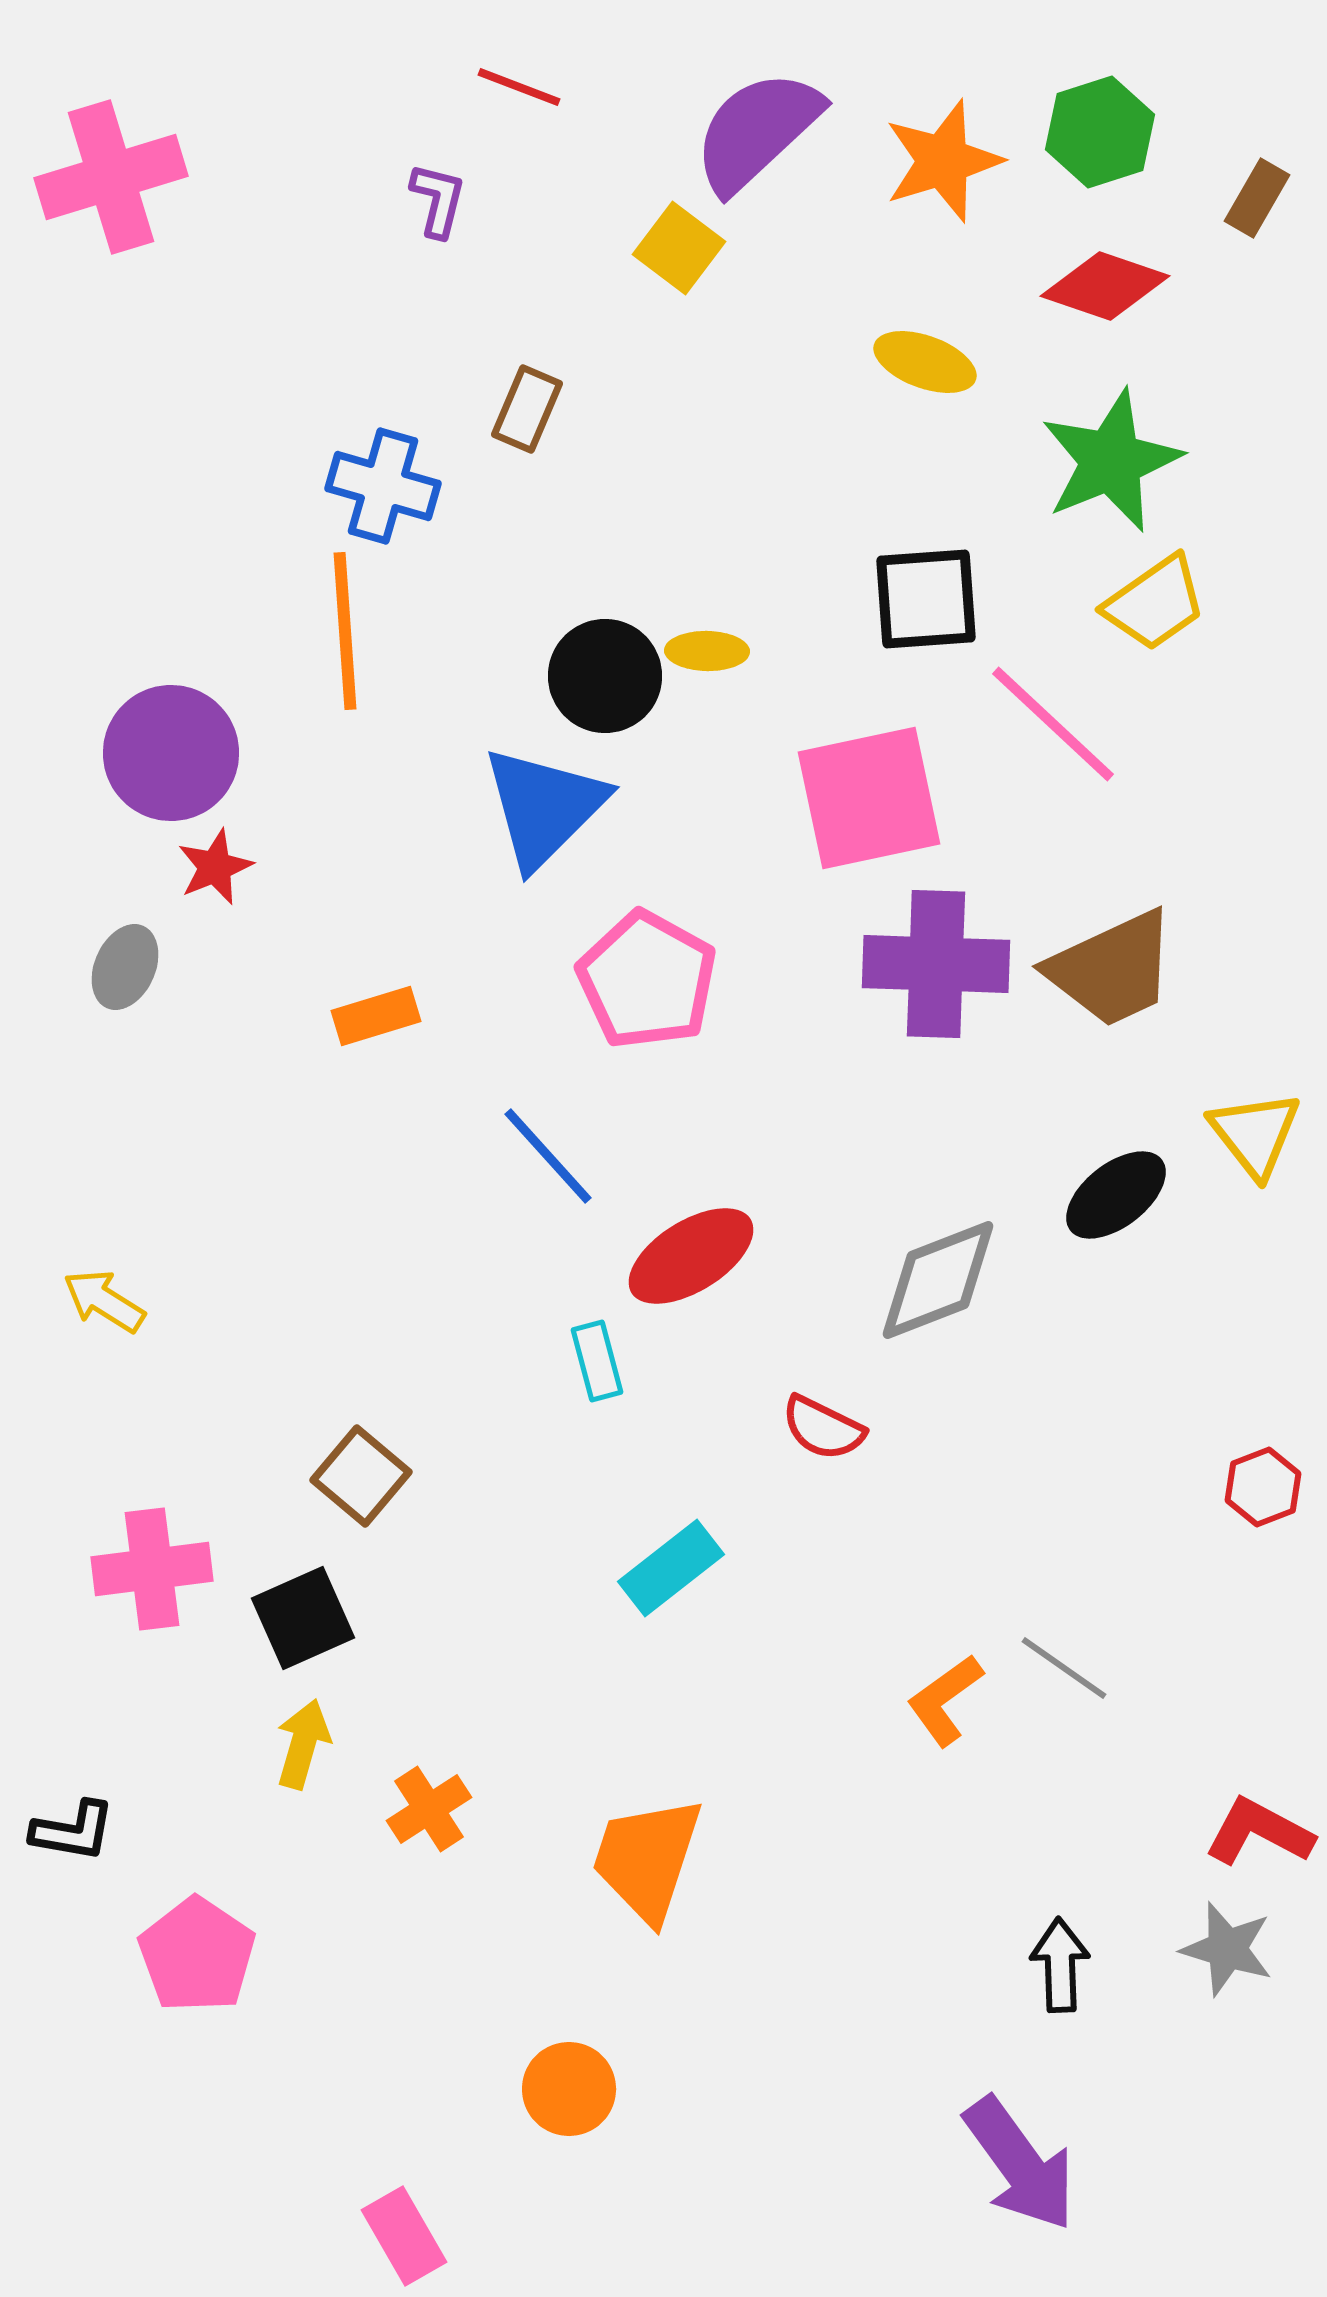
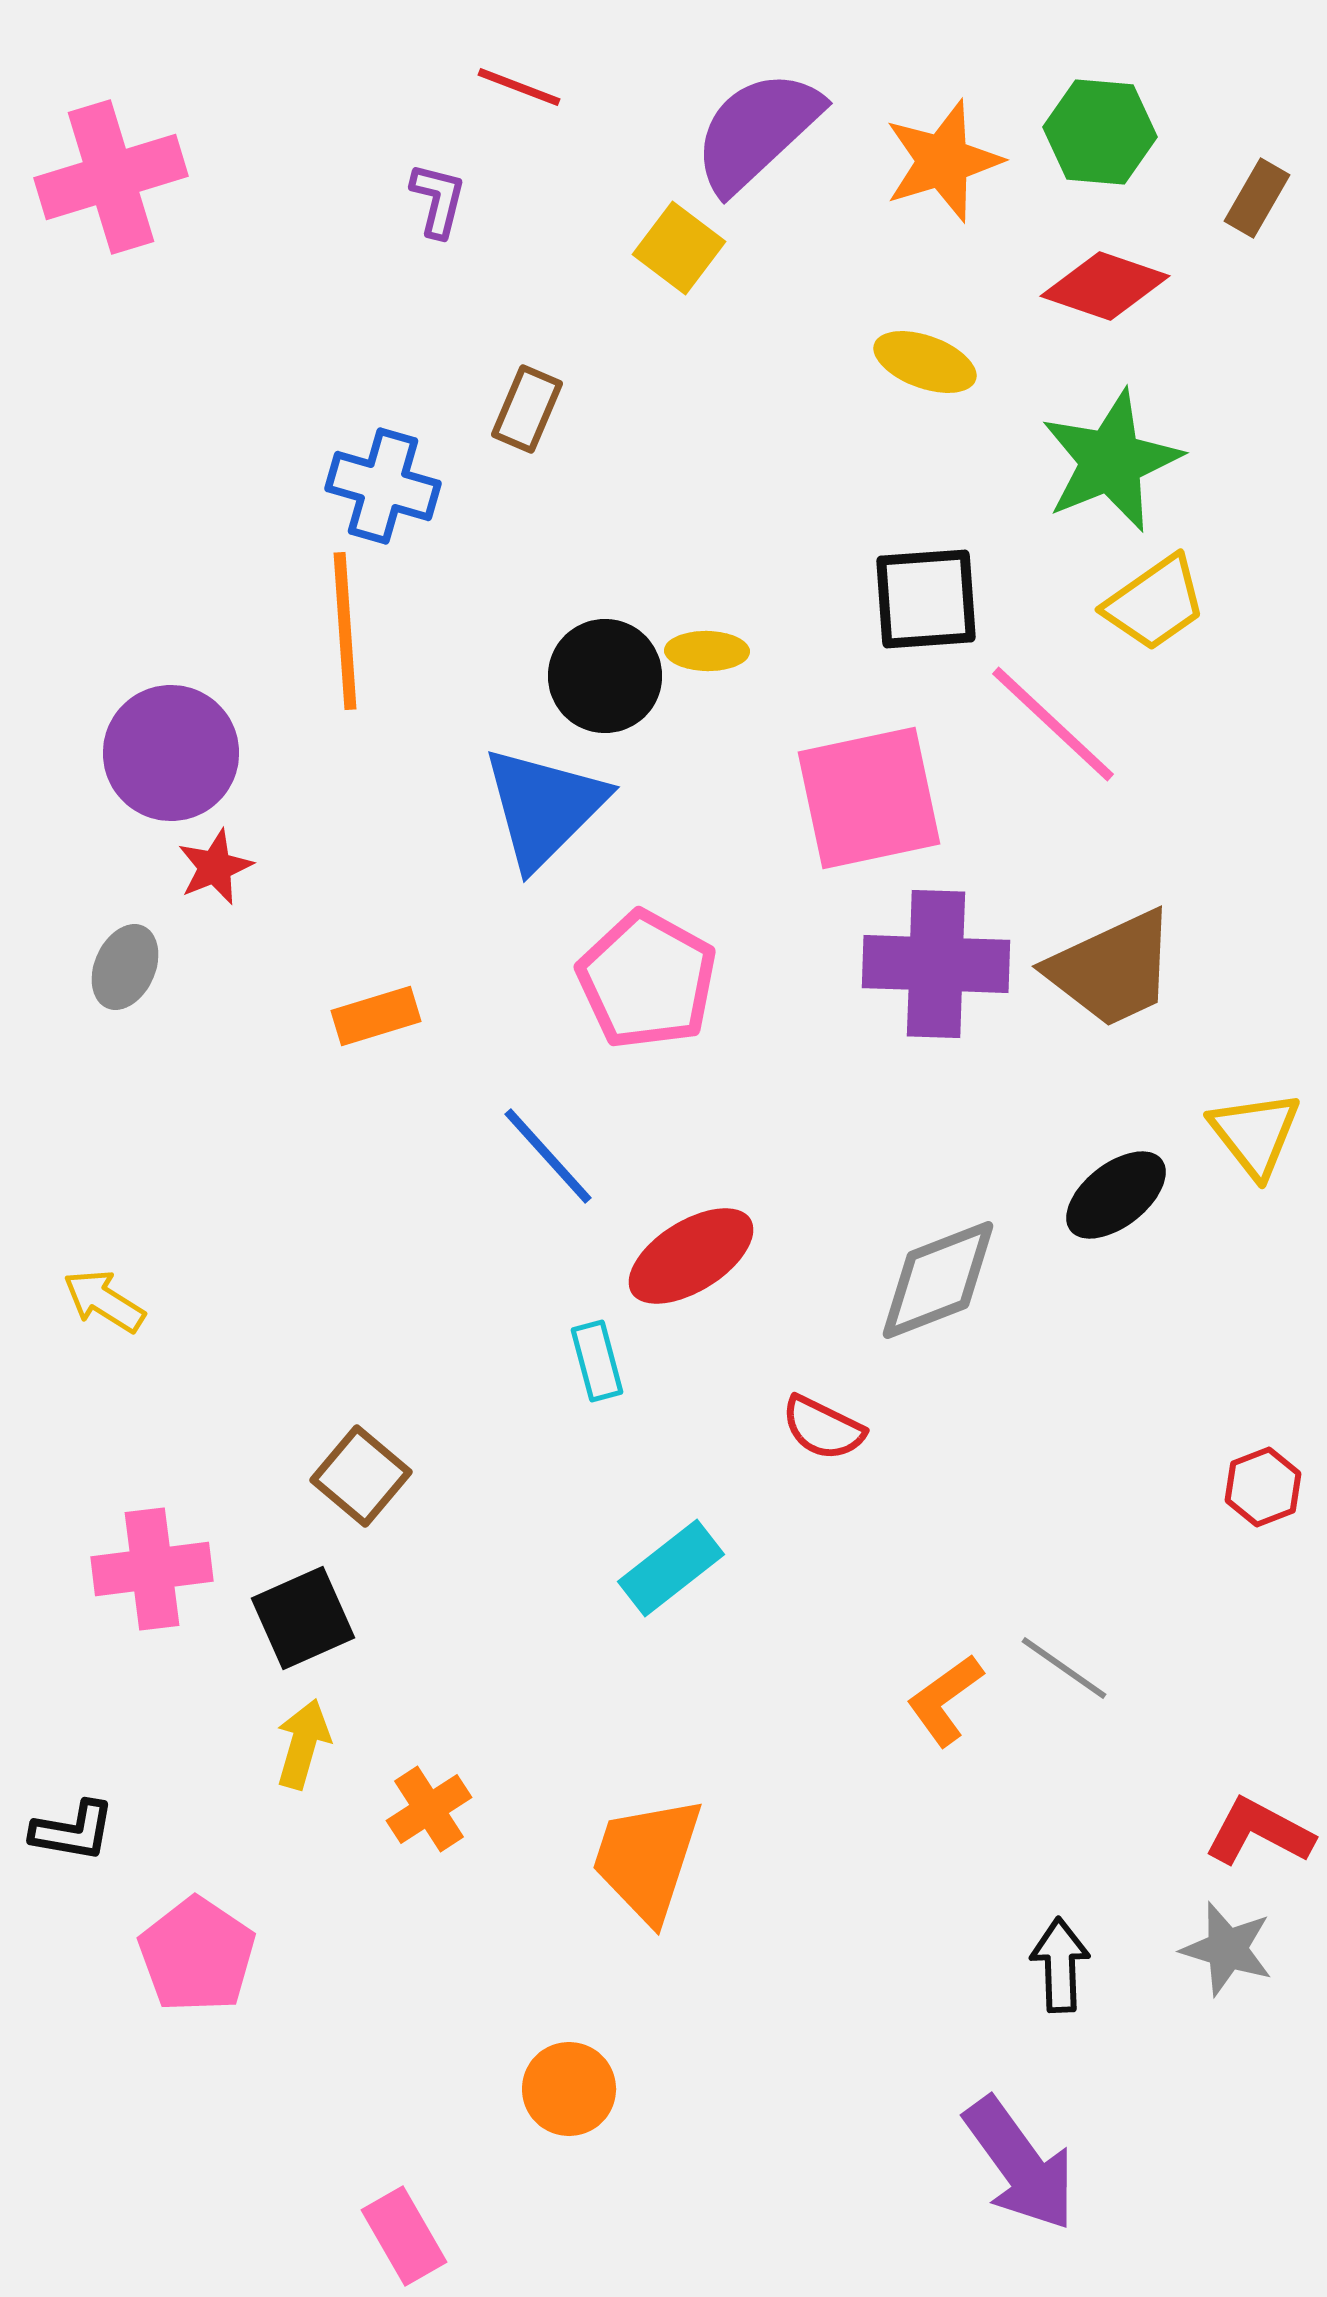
green hexagon at (1100, 132): rotated 23 degrees clockwise
